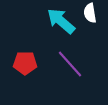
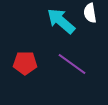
purple line: moved 2 px right; rotated 12 degrees counterclockwise
